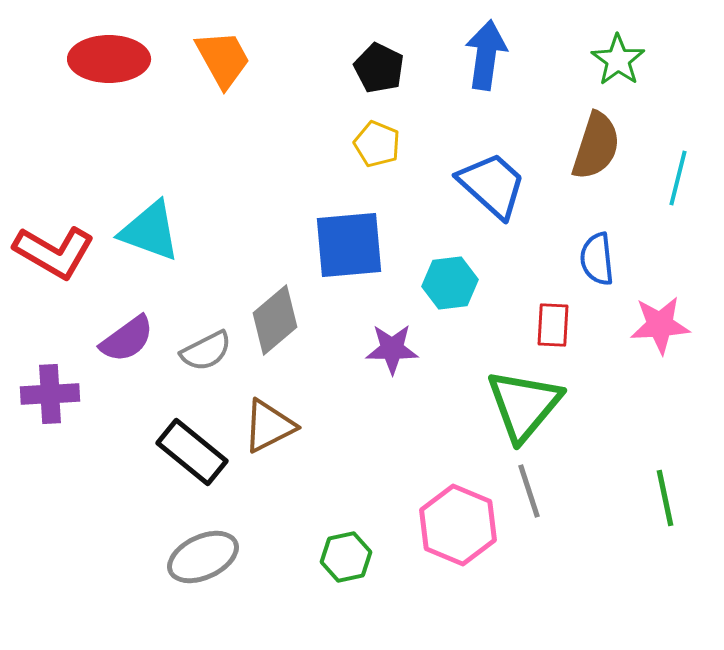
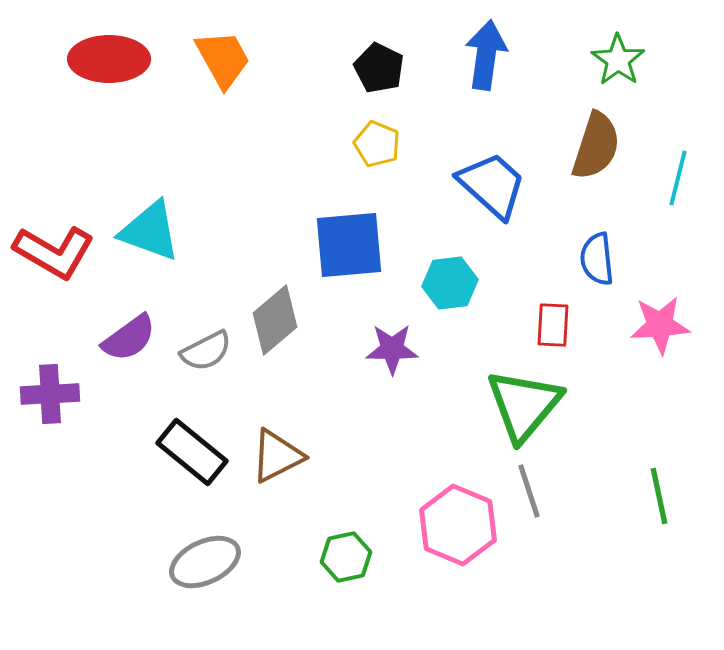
purple semicircle: moved 2 px right, 1 px up
brown triangle: moved 8 px right, 30 px down
green line: moved 6 px left, 2 px up
gray ellipse: moved 2 px right, 5 px down
